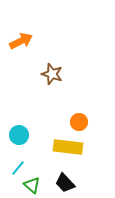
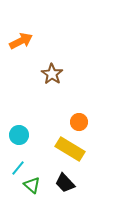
brown star: rotated 15 degrees clockwise
yellow rectangle: moved 2 px right, 2 px down; rotated 24 degrees clockwise
